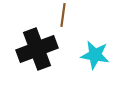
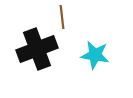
brown line: moved 1 px left, 2 px down; rotated 15 degrees counterclockwise
